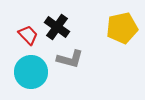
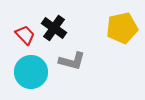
black cross: moved 3 px left, 1 px down
red trapezoid: moved 3 px left
gray L-shape: moved 2 px right, 2 px down
